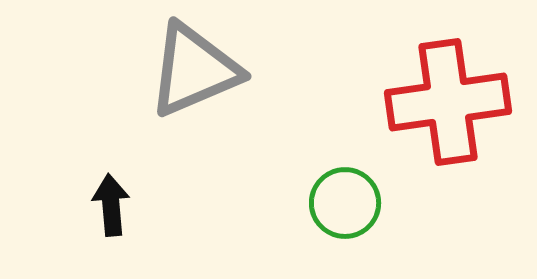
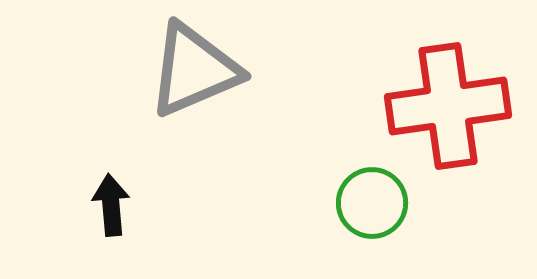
red cross: moved 4 px down
green circle: moved 27 px right
